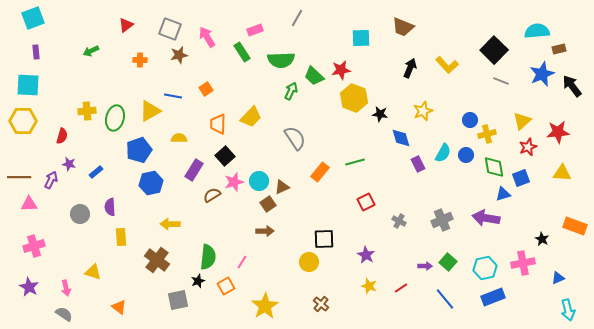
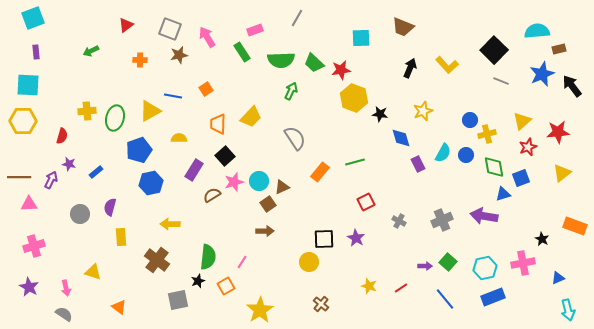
green trapezoid at (314, 76): moved 13 px up
yellow triangle at (562, 173): rotated 42 degrees counterclockwise
purple semicircle at (110, 207): rotated 18 degrees clockwise
purple arrow at (486, 218): moved 2 px left, 2 px up
purple star at (366, 255): moved 10 px left, 17 px up
yellow star at (265, 306): moved 5 px left, 4 px down
